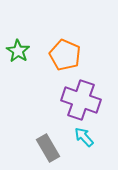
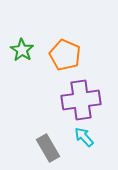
green star: moved 4 px right, 1 px up
purple cross: rotated 27 degrees counterclockwise
